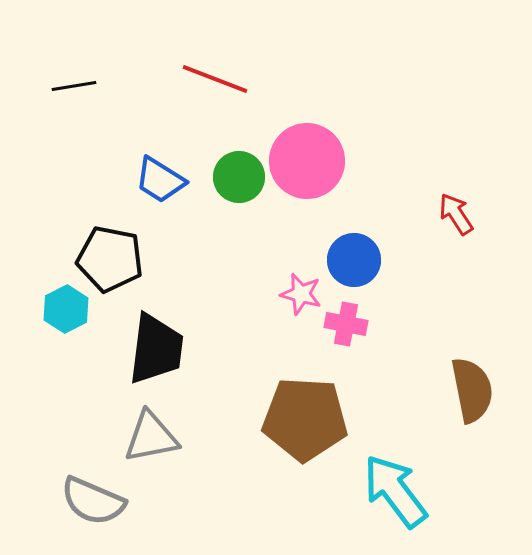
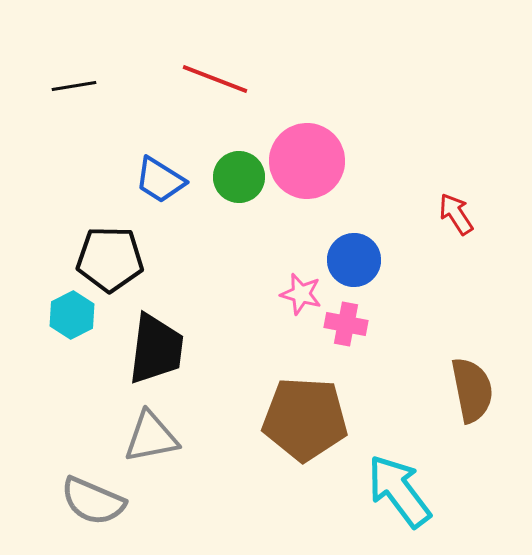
black pentagon: rotated 10 degrees counterclockwise
cyan hexagon: moved 6 px right, 6 px down
cyan arrow: moved 4 px right
